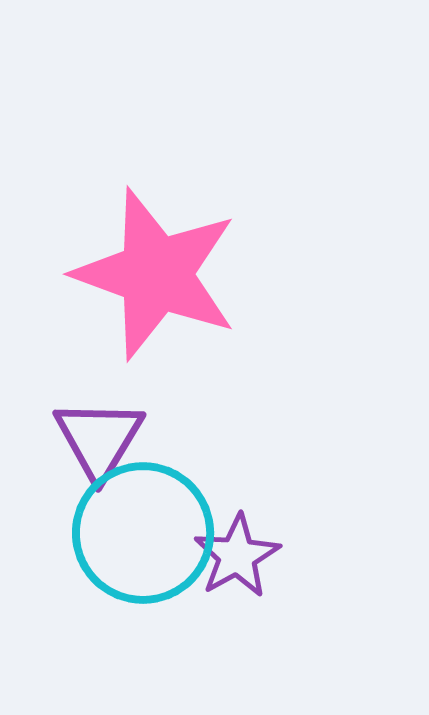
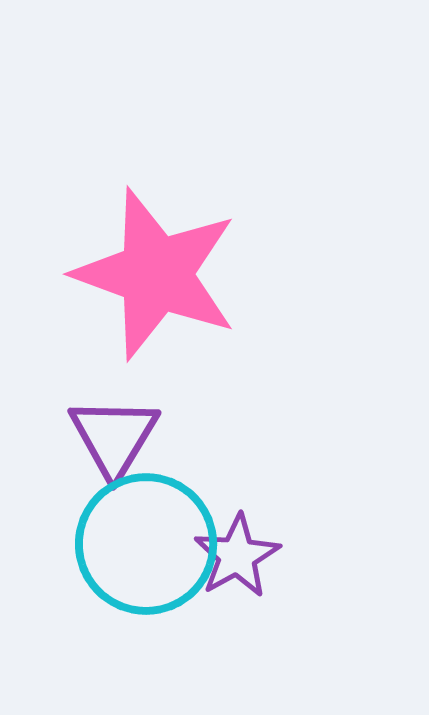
purple triangle: moved 15 px right, 2 px up
cyan circle: moved 3 px right, 11 px down
